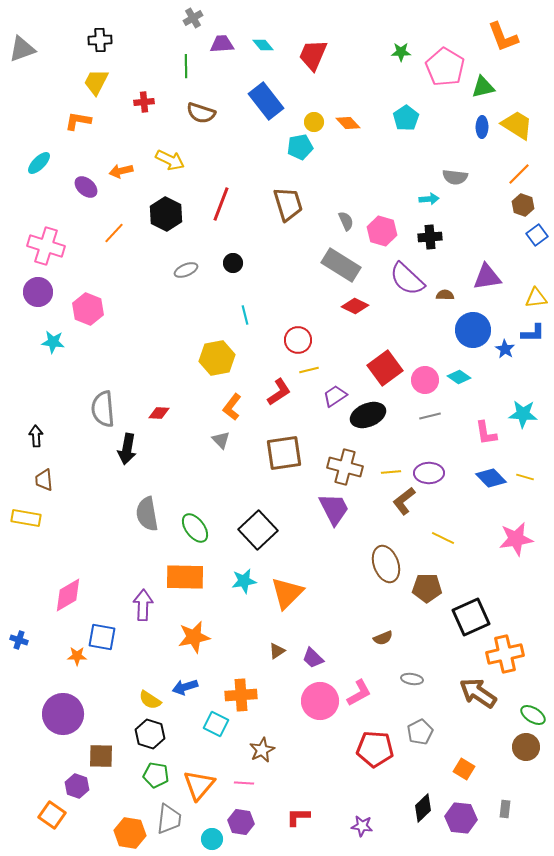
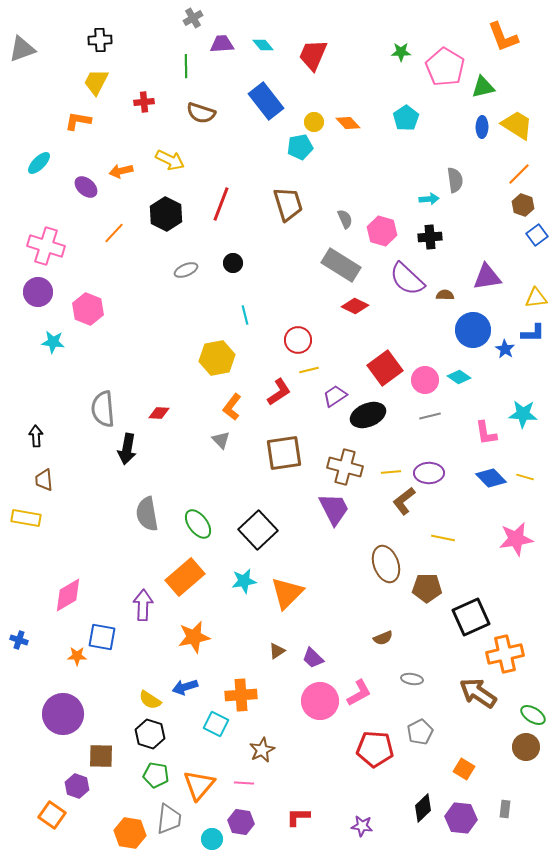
gray semicircle at (455, 177): moved 3 px down; rotated 105 degrees counterclockwise
gray semicircle at (346, 221): moved 1 px left, 2 px up
green ellipse at (195, 528): moved 3 px right, 4 px up
yellow line at (443, 538): rotated 15 degrees counterclockwise
orange rectangle at (185, 577): rotated 42 degrees counterclockwise
